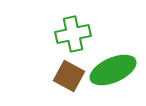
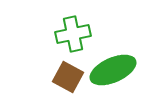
brown square: moved 1 px left, 1 px down
